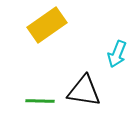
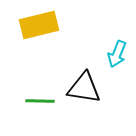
yellow rectangle: moved 8 px left; rotated 21 degrees clockwise
black triangle: moved 3 px up
